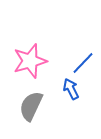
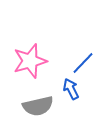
gray semicircle: moved 7 px right; rotated 128 degrees counterclockwise
